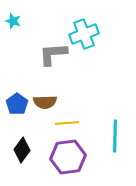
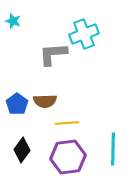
brown semicircle: moved 1 px up
cyan line: moved 2 px left, 13 px down
